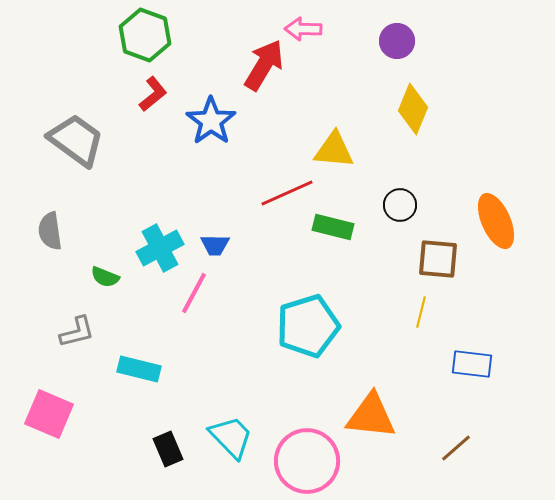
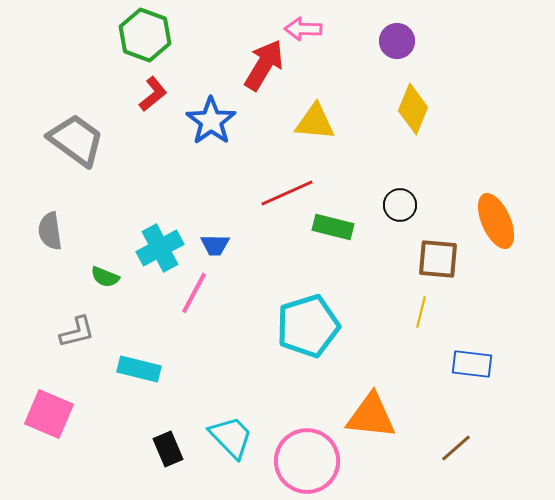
yellow triangle: moved 19 px left, 28 px up
